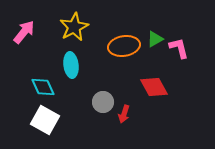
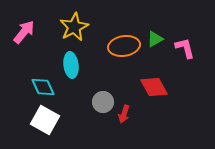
pink L-shape: moved 6 px right
